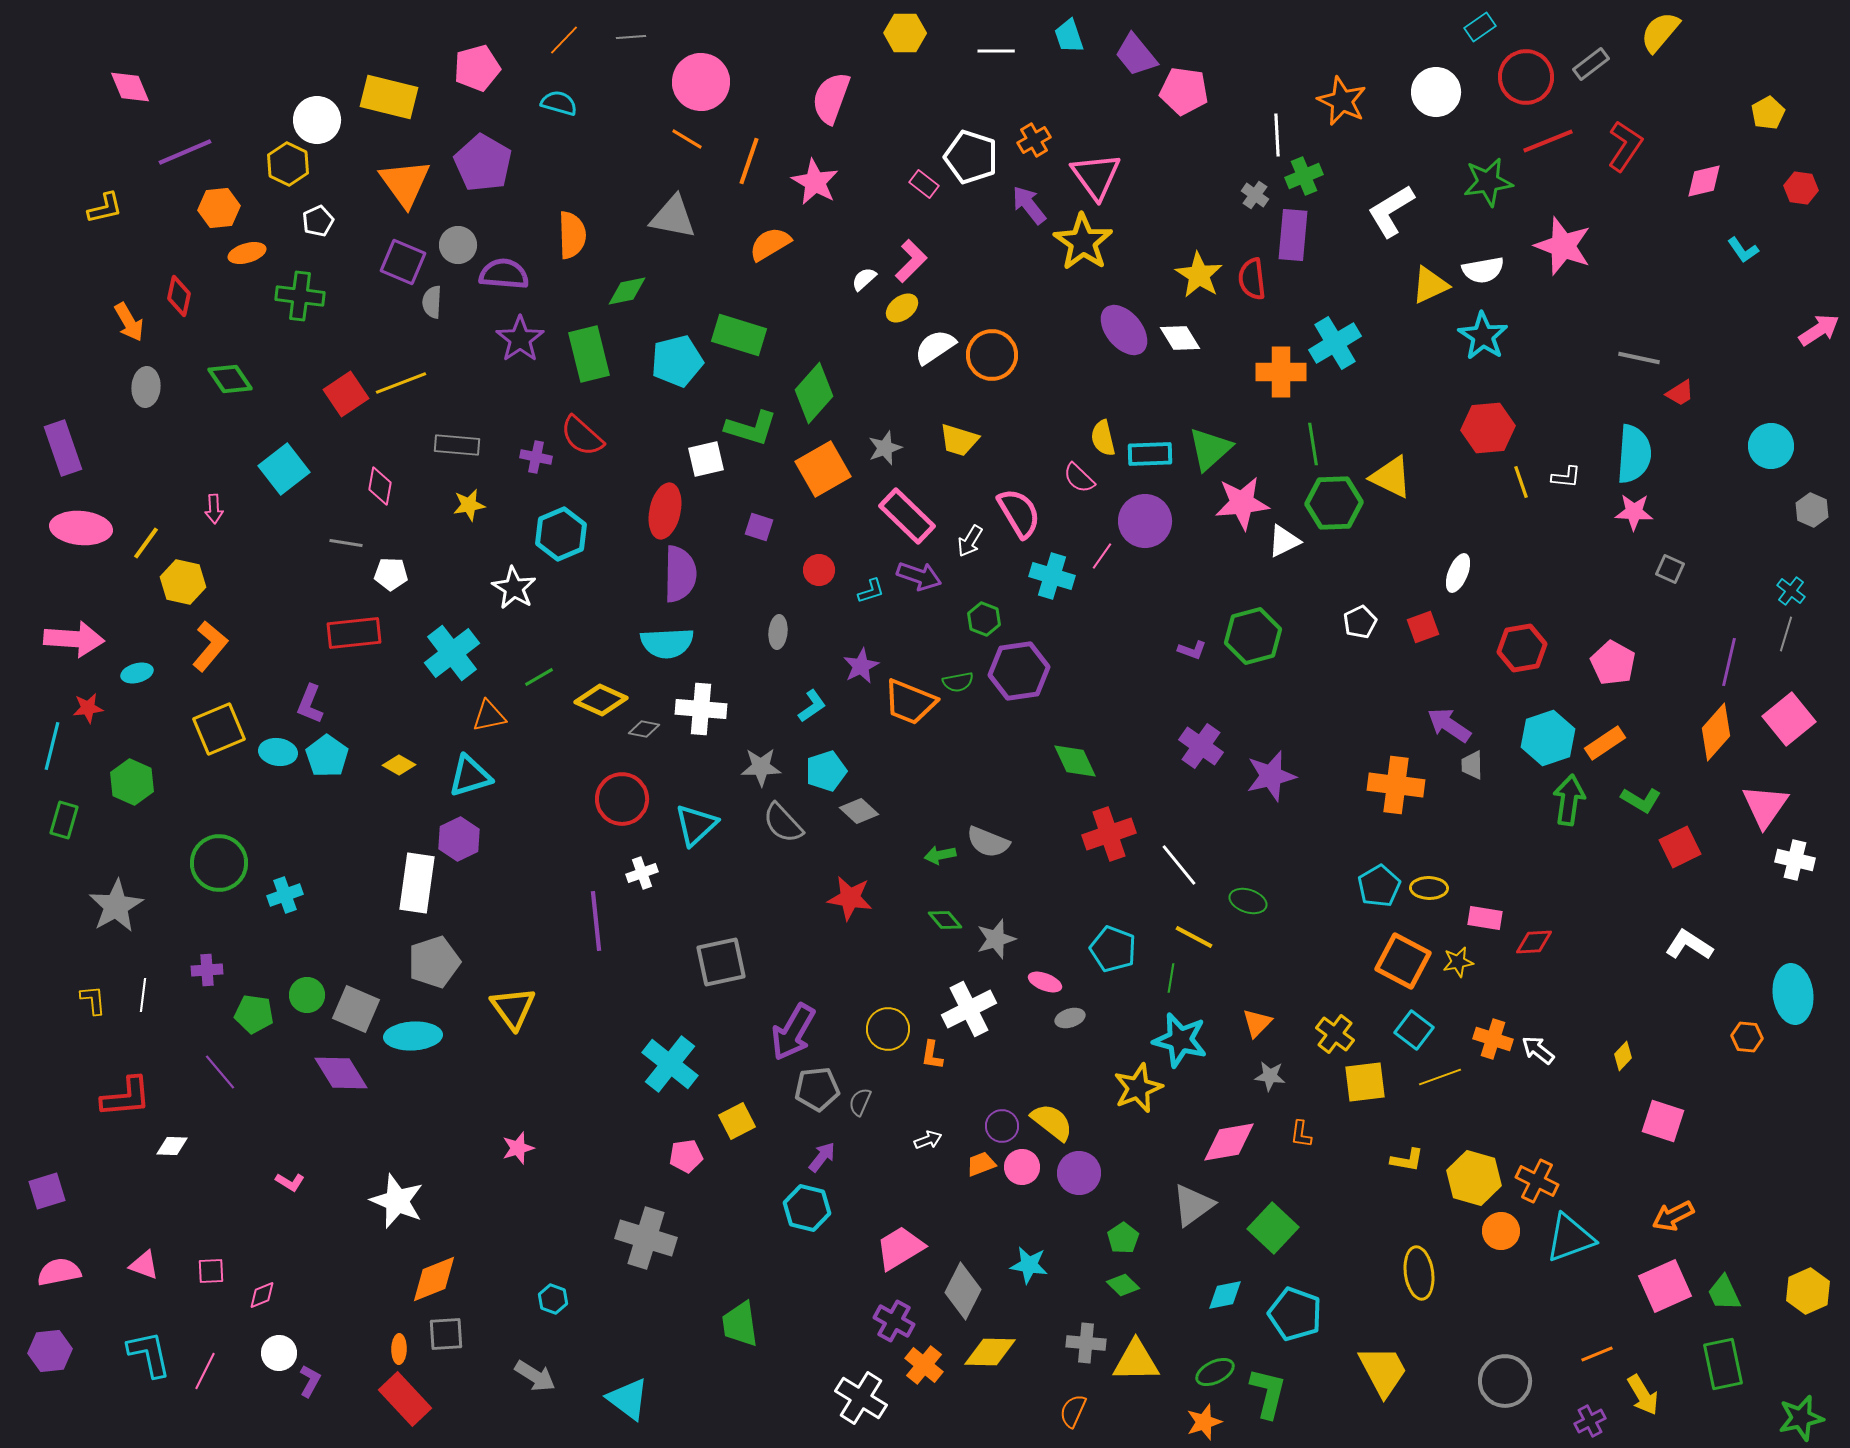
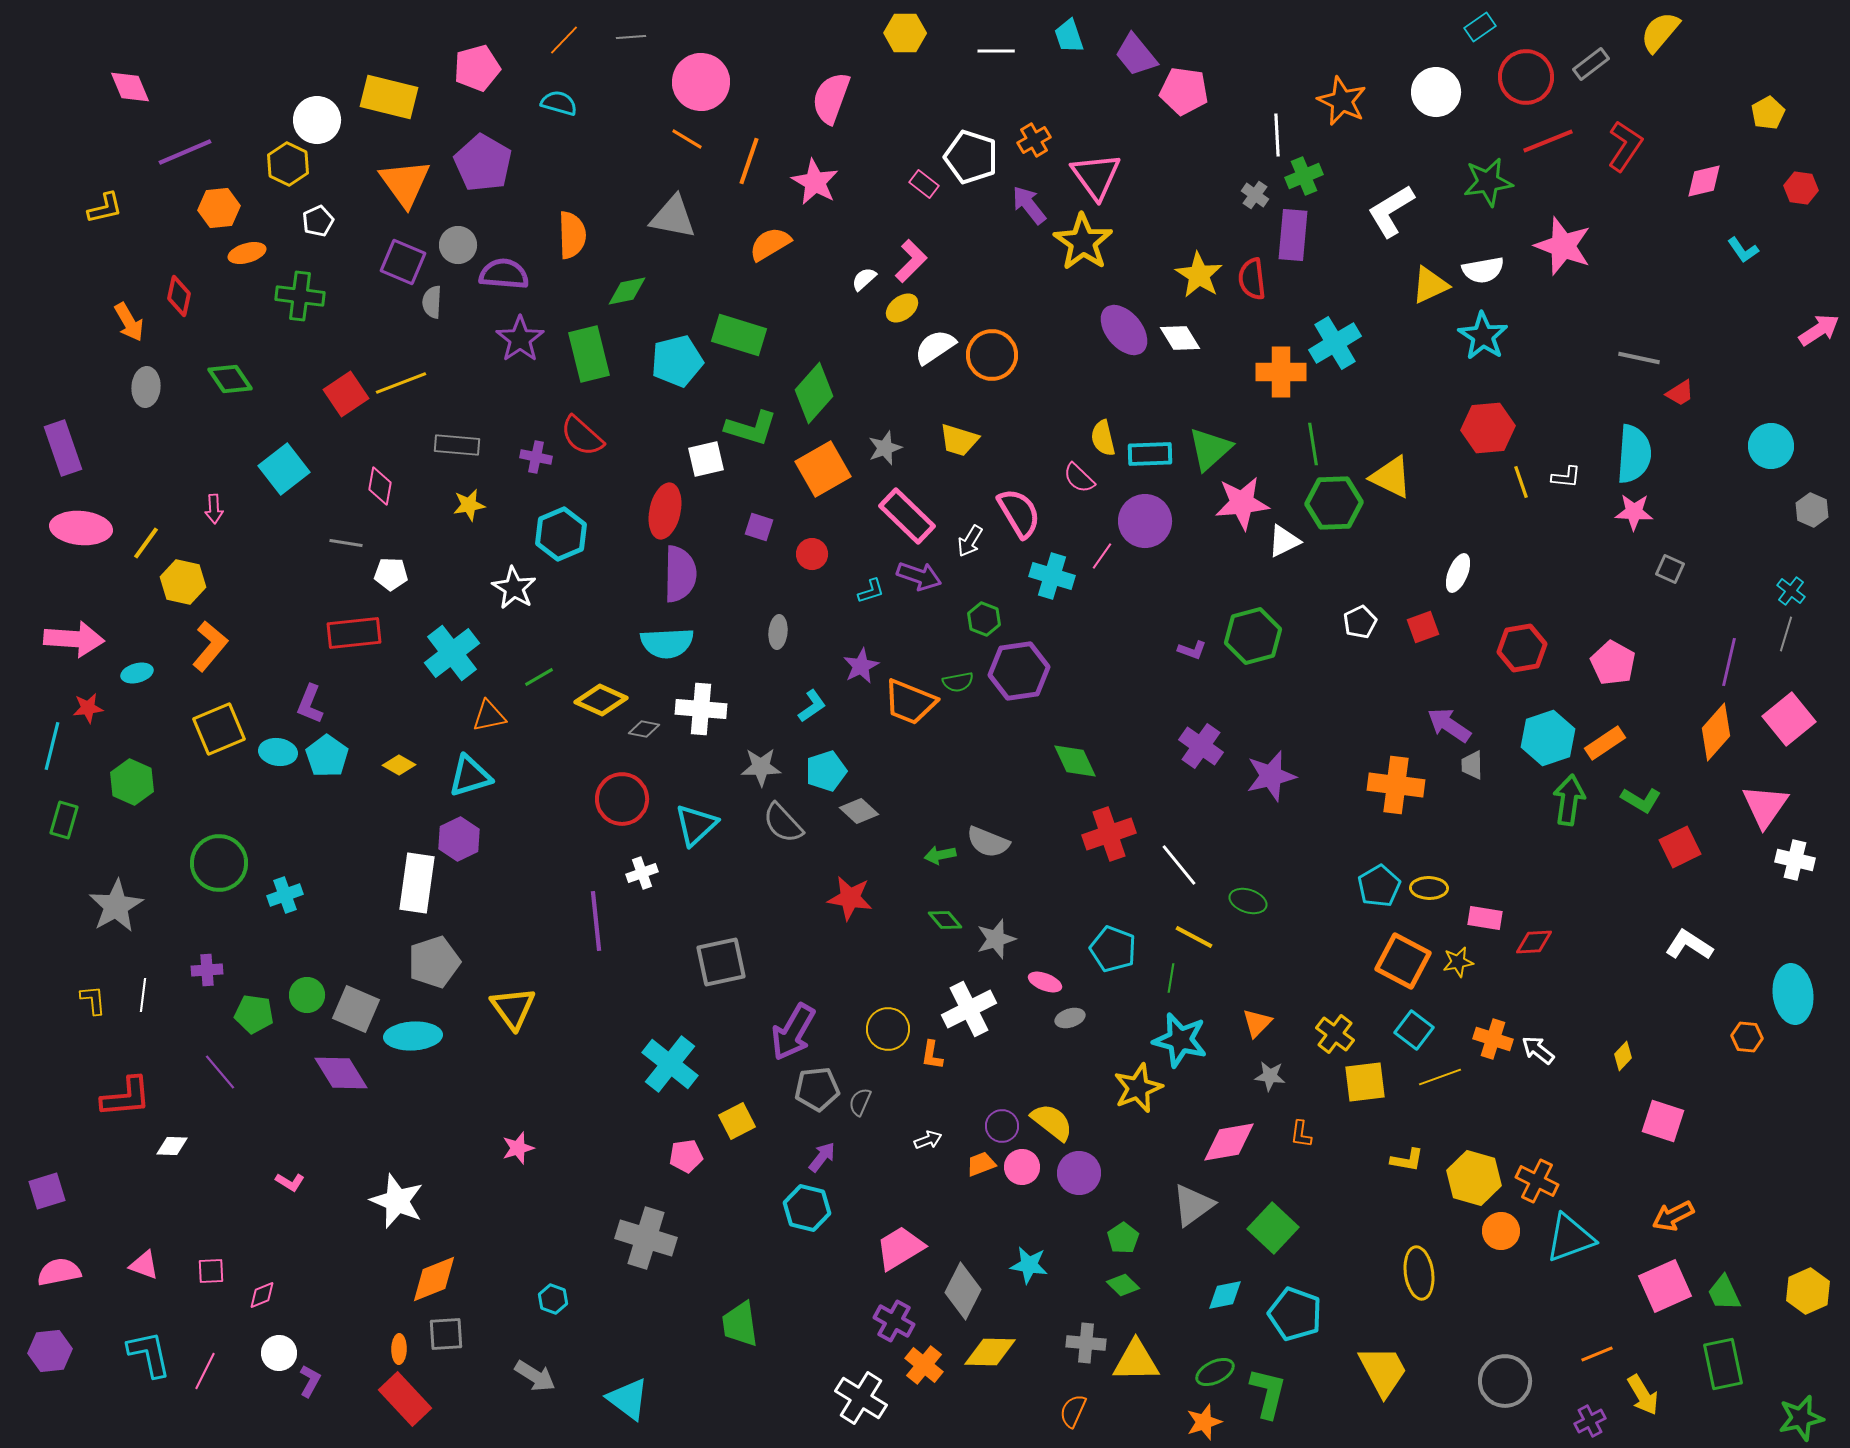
red circle at (819, 570): moved 7 px left, 16 px up
